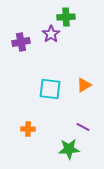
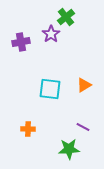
green cross: rotated 36 degrees counterclockwise
